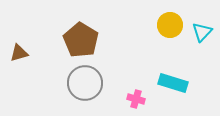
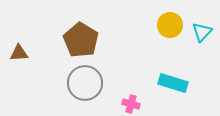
brown triangle: rotated 12 degrees clockwise
pink cross: moved 5 px left, 5 px down
